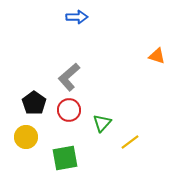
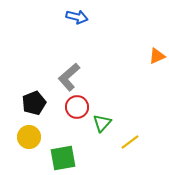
blue arrow: rotated 15 degrees clockwise
orange triangle: rotated 42 degrees counterclockwise
black pentagon: rotated 15 degrees clockwise
red circle: moved 8 px right, 3 px up
yellow circle: moved 3 px right
green square: moved 2 px left
